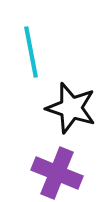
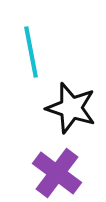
purple cross: rotated 15 degrees clockwise
